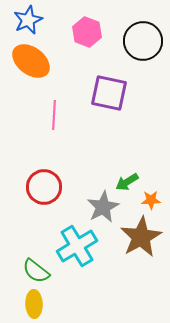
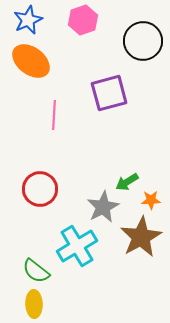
pink hexagon: moved 4 px left, 12 px up; rotated 20 degrees clockwise
purple square: rotated 27 degrees counterclockwise
red circle: moved 4 px left, 2 px down
